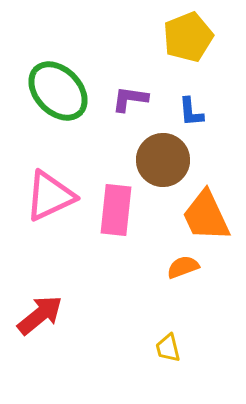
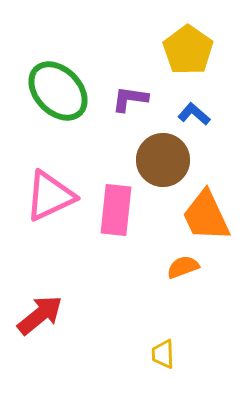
yellow pentagon: moved 13 px down; rotated 15 degrees counterclockwise
blue L-shape: moved 3 px right, 2 px down; rotated 136 degrees clockwise
yellow trapezoid: moved 5 px left, 6 px down; rotated 12 degrees clockwise
